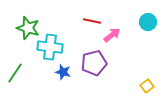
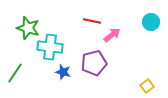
cyan circle: moved 3 px right
